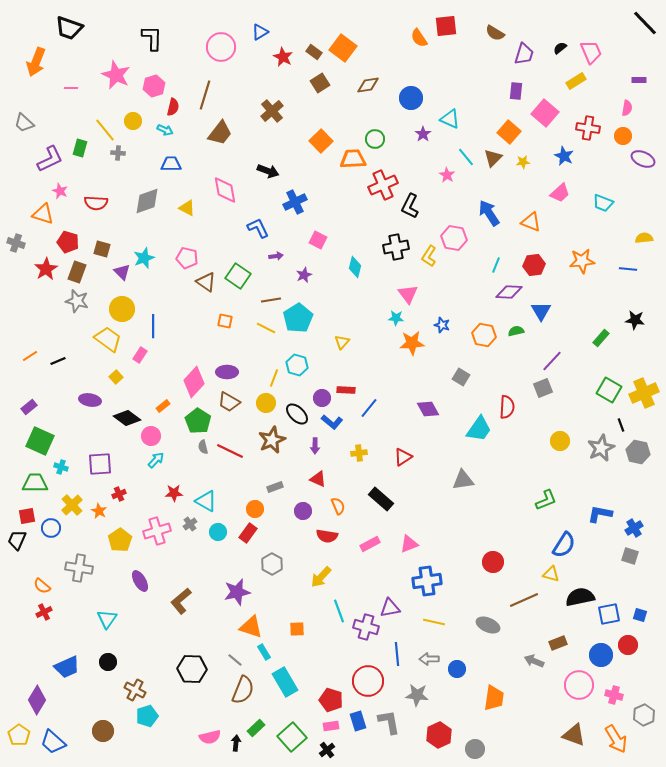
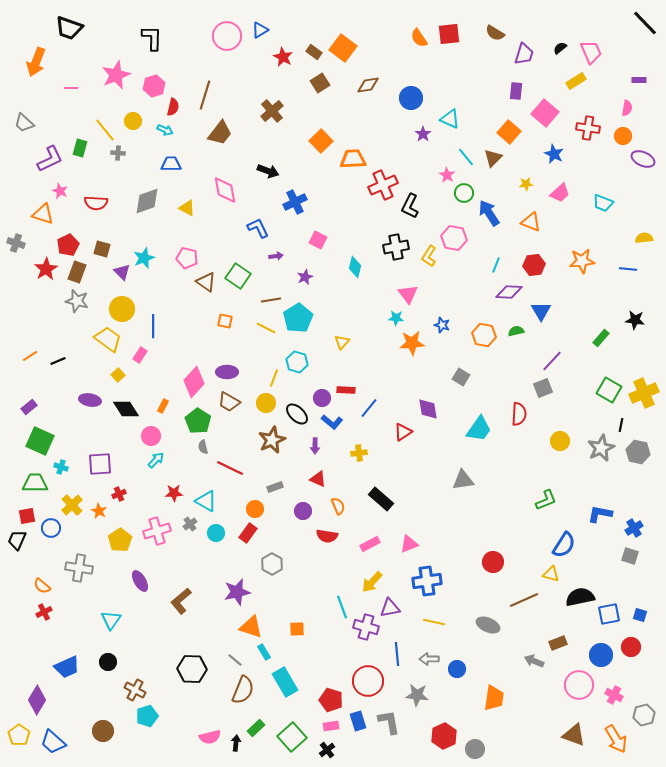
red square at (446, 26): moved 3 px right, 8 px down
blue triangle at (260, 32): moved 2 px up
pink circle at (221, 47): moved 6 px right, 11 px up
pink star at (116, 75): rotated 24 degrees clockwise
green circle at (375, 139): moved 89 px right, 54 px down
blue star at (564, 156): moved 10 px left, 2 px up
yellow star at (523, 162): moved 3 px right, 22 px down
red pentagon at (68, 242): moved 3 px down; rotated 30 degrees clockwise
purple star at (304, 275): moved 1 px right, 2 px down
cyan hexagon at (297, 365): moved 3 px up
yellow square at (116, 377): moved 2 px right, 2 px up
orange rectangle at (163, 406): rotated 24 degrees counterclockwise
red semicircle at (507, 407): moved 12 px right, 7 px down
purple diamond at (428, 409): rotated 20 degrees clockwise
black diamond at (127, 418): moved 1 px left, 9 px up; rotated 20 degrees clockwise
black line at (621, 425): rotated 32 degrees clockwise
red line at (230, 451): moved 17 px down
red triangle at (403, 457): moved 25 px up
cyan circle at (218, 532): moved 2 px left, 1 px down
yellow arrow at (321, 577): moved 51 px right, 5 px down
cyan line at (339, 611): moved 3 px right, 4 px up
cyan triangle at (107, 619): moved 4 px right, 1 px down
red circle at (628, 645): moved 3 px right, 2 px down
pink cross at (614, 695): rotated 12 degrees clockwise
gray hexagon at (644, 715): rotated 10 degrees clockwise
red hexagon at (439, 735): moved 5 px right, 1 px down
